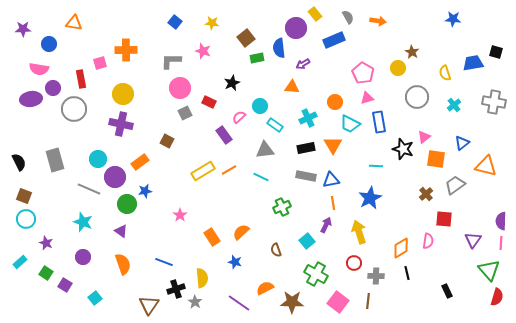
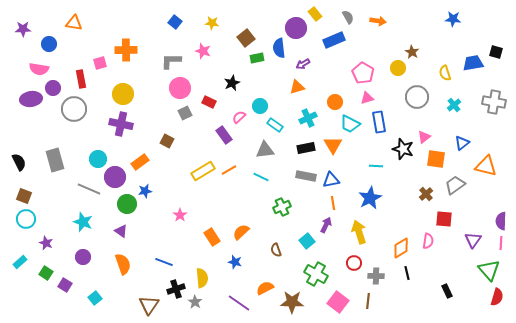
orange triangle at (292, 87): moved 5 px right; rotated 21 degrees counterclockwise
